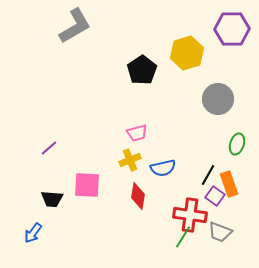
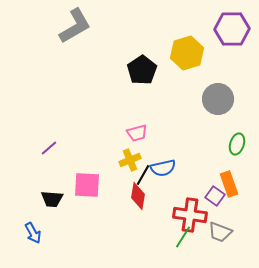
black line: moved 65 px left
blue arrow: rotated 65 degrees counterclockwise
